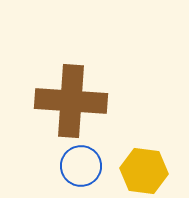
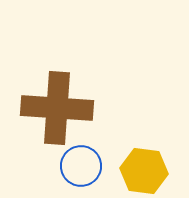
brown cross: moved 14 px left, 7 px down
